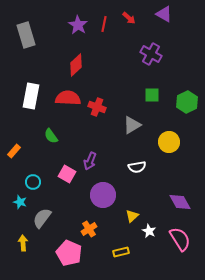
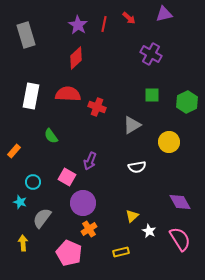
purple triangle: rotated 42 degrees counterclockwise
red diamond: moved 7 px up
red semicircle: moved 4 px up
pink square: moved 3 px down
purple circle: moved 20 px left, 8 px down
